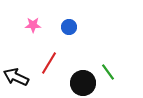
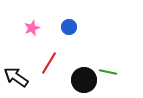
pink star: moved 1 px left, 3 px down; rotated 21 degrees counterclockwise
green line: rotated 42 degrees counterclockwise
black arrow: rotated 10 degrees clockwise
black circle: moved 1 px right, 3 px up
